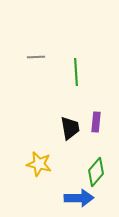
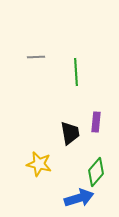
black trapezoid: moved 5 px down
blue arrow: rotated 16 degrees counterclockwise
